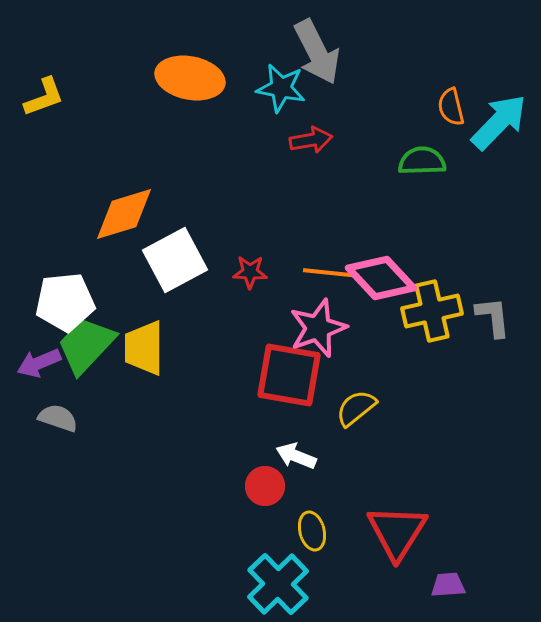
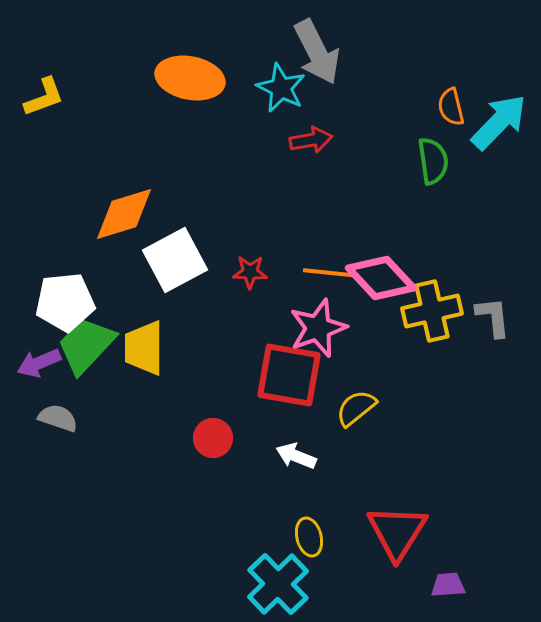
cyan star: rotated 15 degrees clockwise
green semicircle: moved 11 px right; rotated 84 degrees clockwise
red circle: moved 52 px left, 48 px up
yellow ellipse: moved 3 px left, 6 px down
